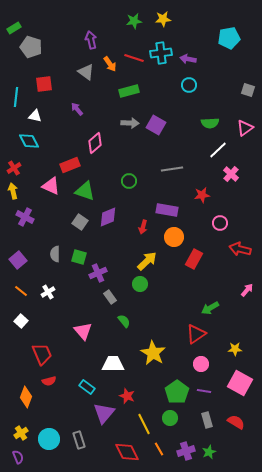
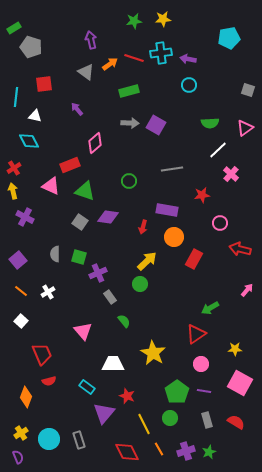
orange arrow at (110, 64): rotated 91 degrees counterclockwise
purple diamond at (108, 217): rotated 30 degrees clockwise
